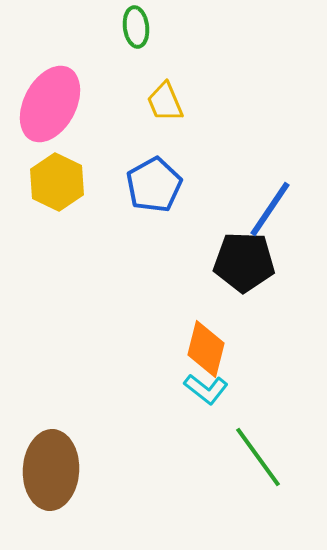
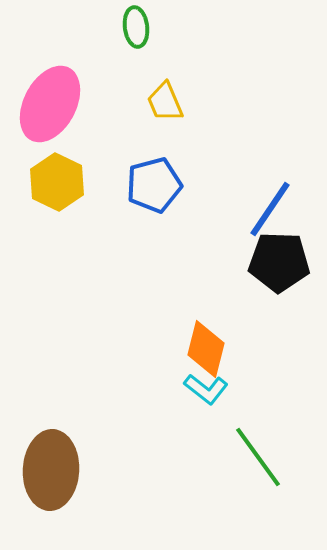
blue pentagon: rotated 14 degrees clockwise
black pentagon: moved 35 px right
